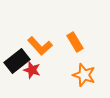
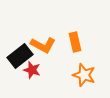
orange rectangle: rotated 18 degrees clockwise
orange L-shape: moved 3 px right, 1 px up; rotated 20 degrees counterclockwise
black rectangle: moved 3 px right, 5 px up
